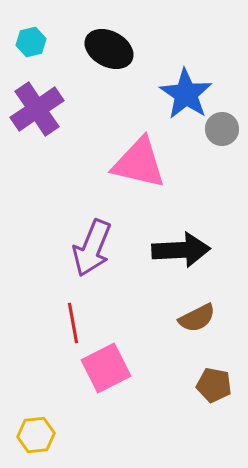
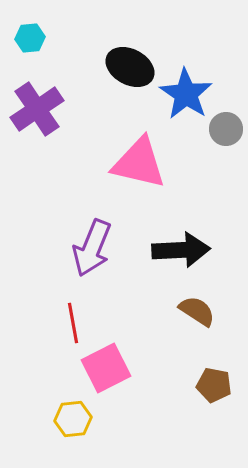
cyan hexagon: moved 1 px left, 4 px up; rotated 8 degrees clockwise
black ellipse: moved 21 px right, 18 px down
gray circle: moved 4 px right
brown semicircle: moved 7 px up; rotated 120 degrees counterclockwise
yellow hexagon: moved 37 px right, 16 px up
